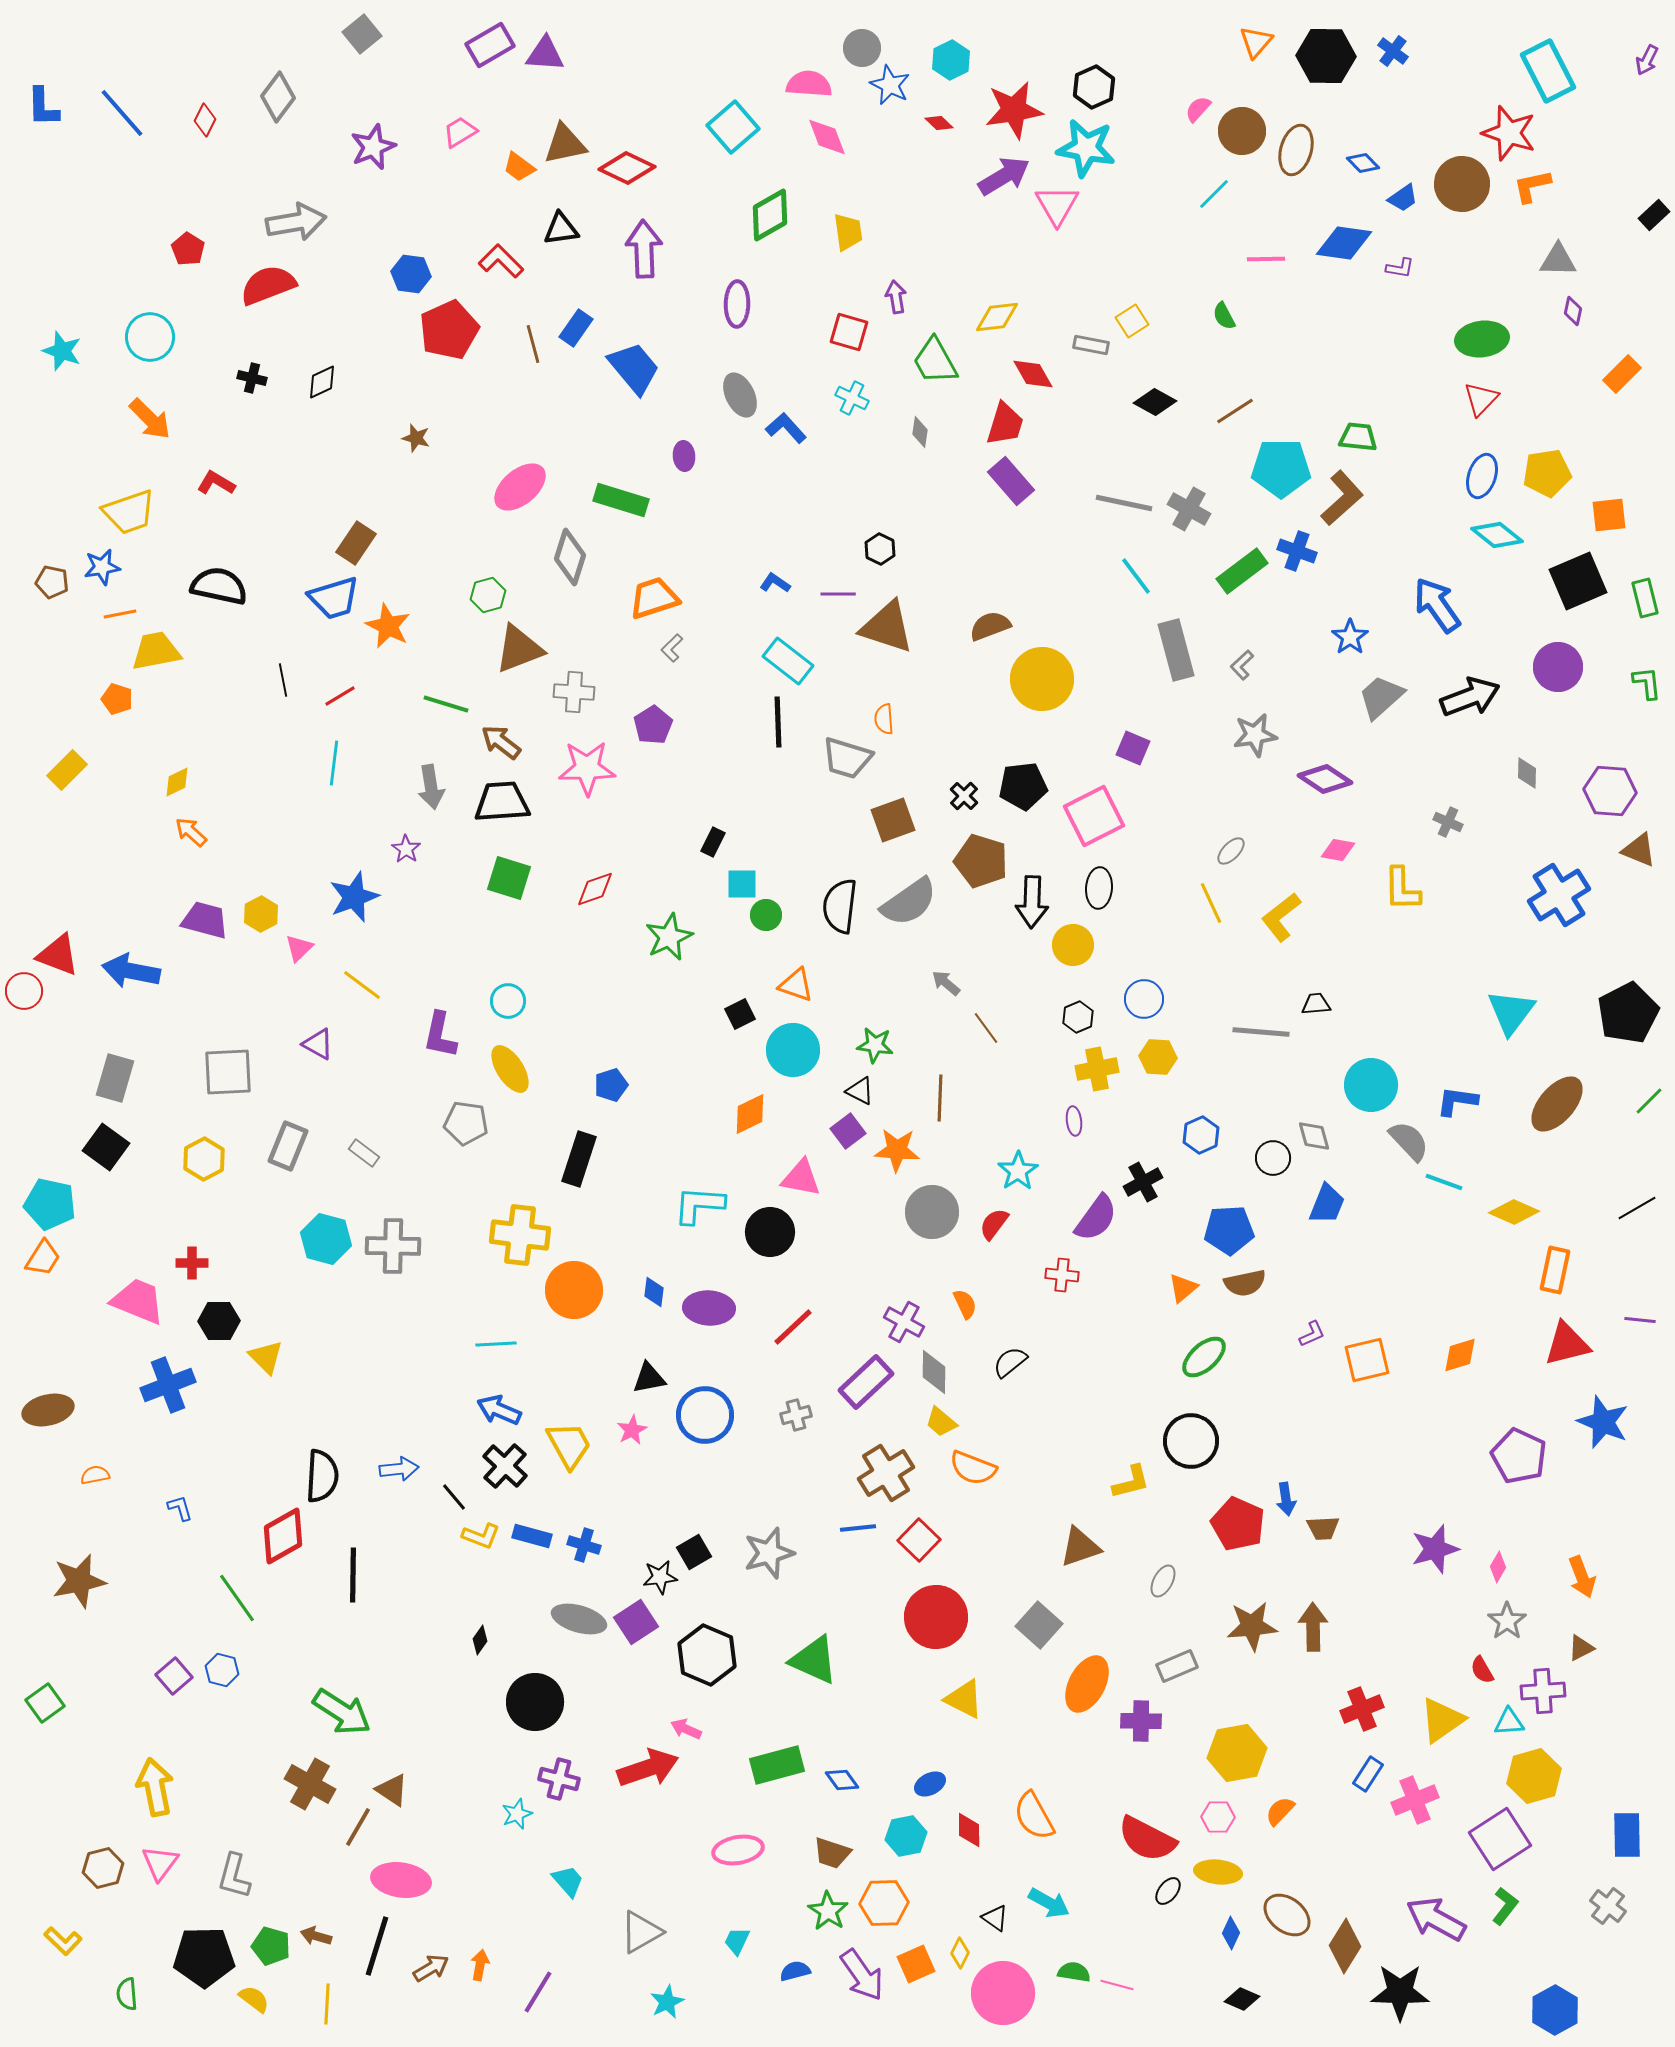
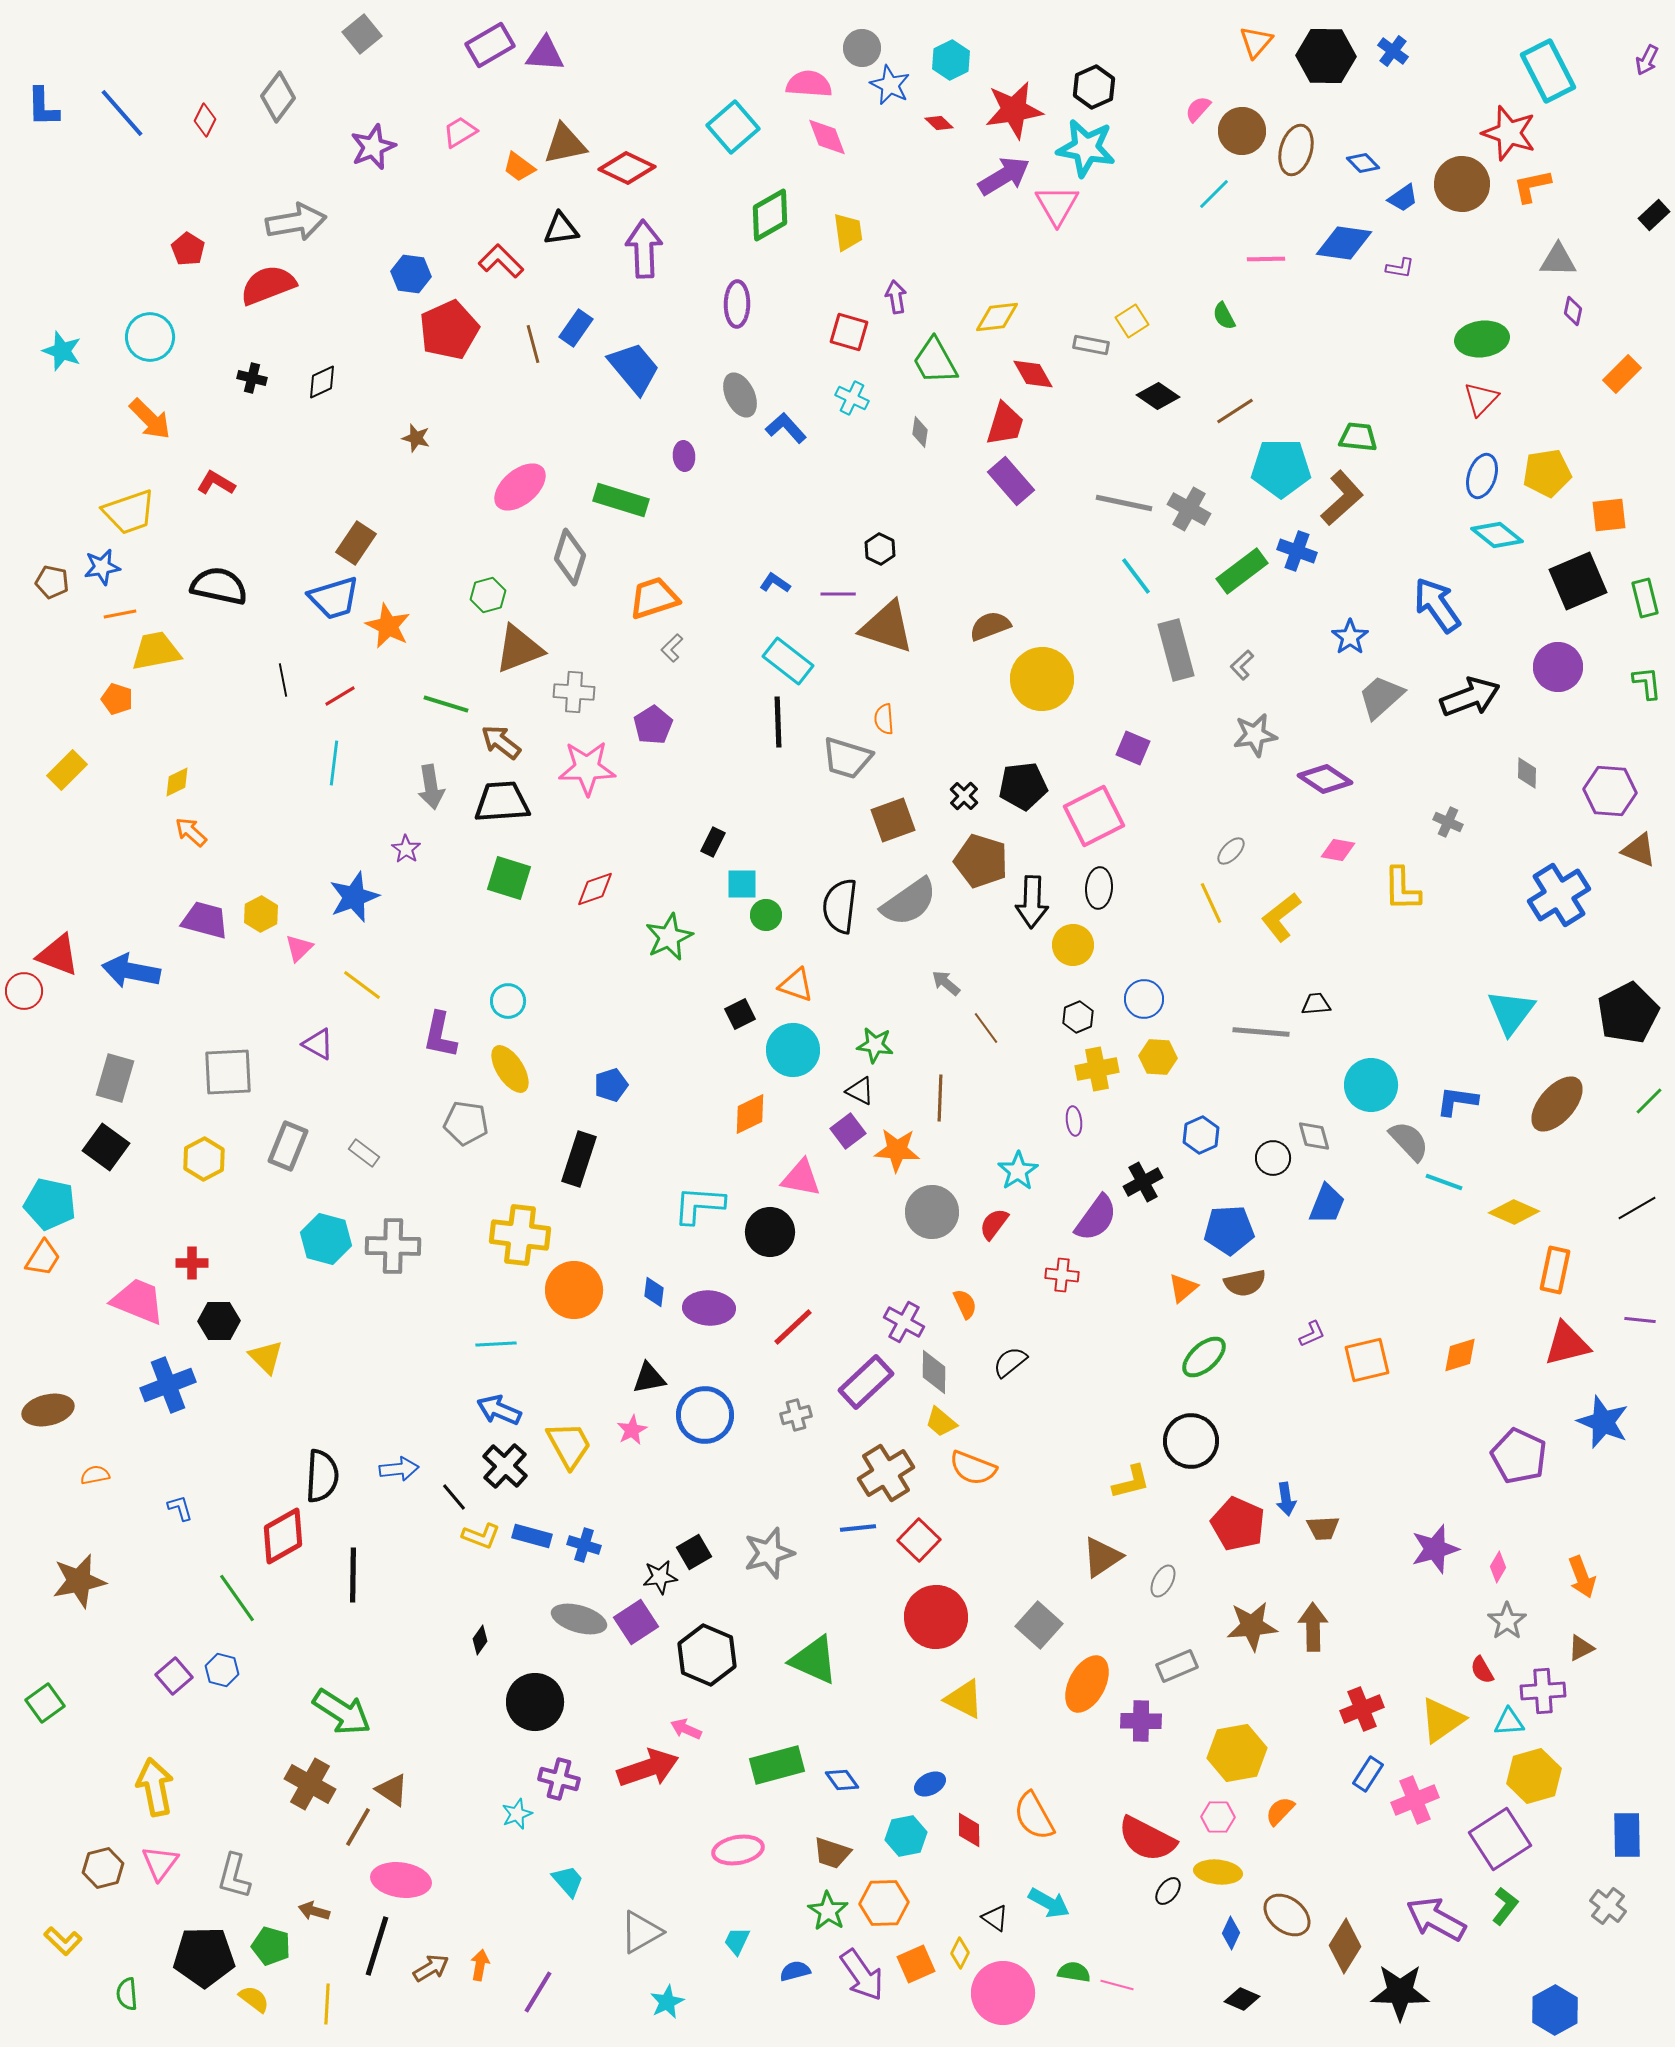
black diamond at (1155, 402): moved 3 px right, 6 px up; rotated 6 degrees clockwise
brown triangle at (1080, 1547): moved 22 px right, 10 px down; rotated 15 degrees counterclockwise
brown arrow at (316, 1936): moved 2 px left, 25 px up
